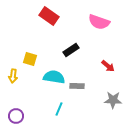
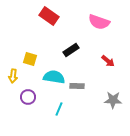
red arrow: moved 5 px up
purple circle: moved 12 px right, 19 px up
